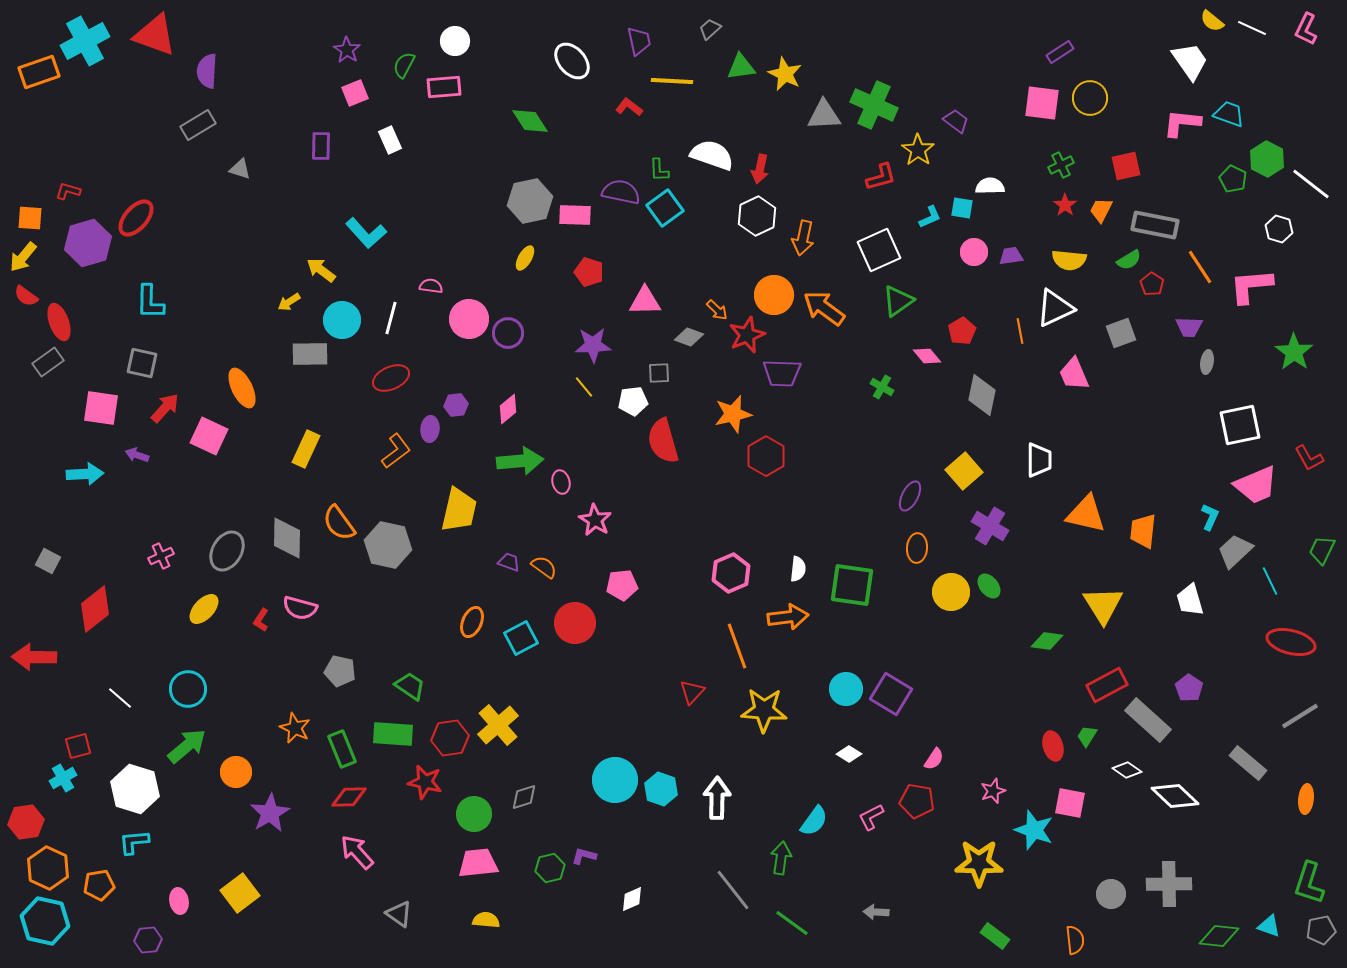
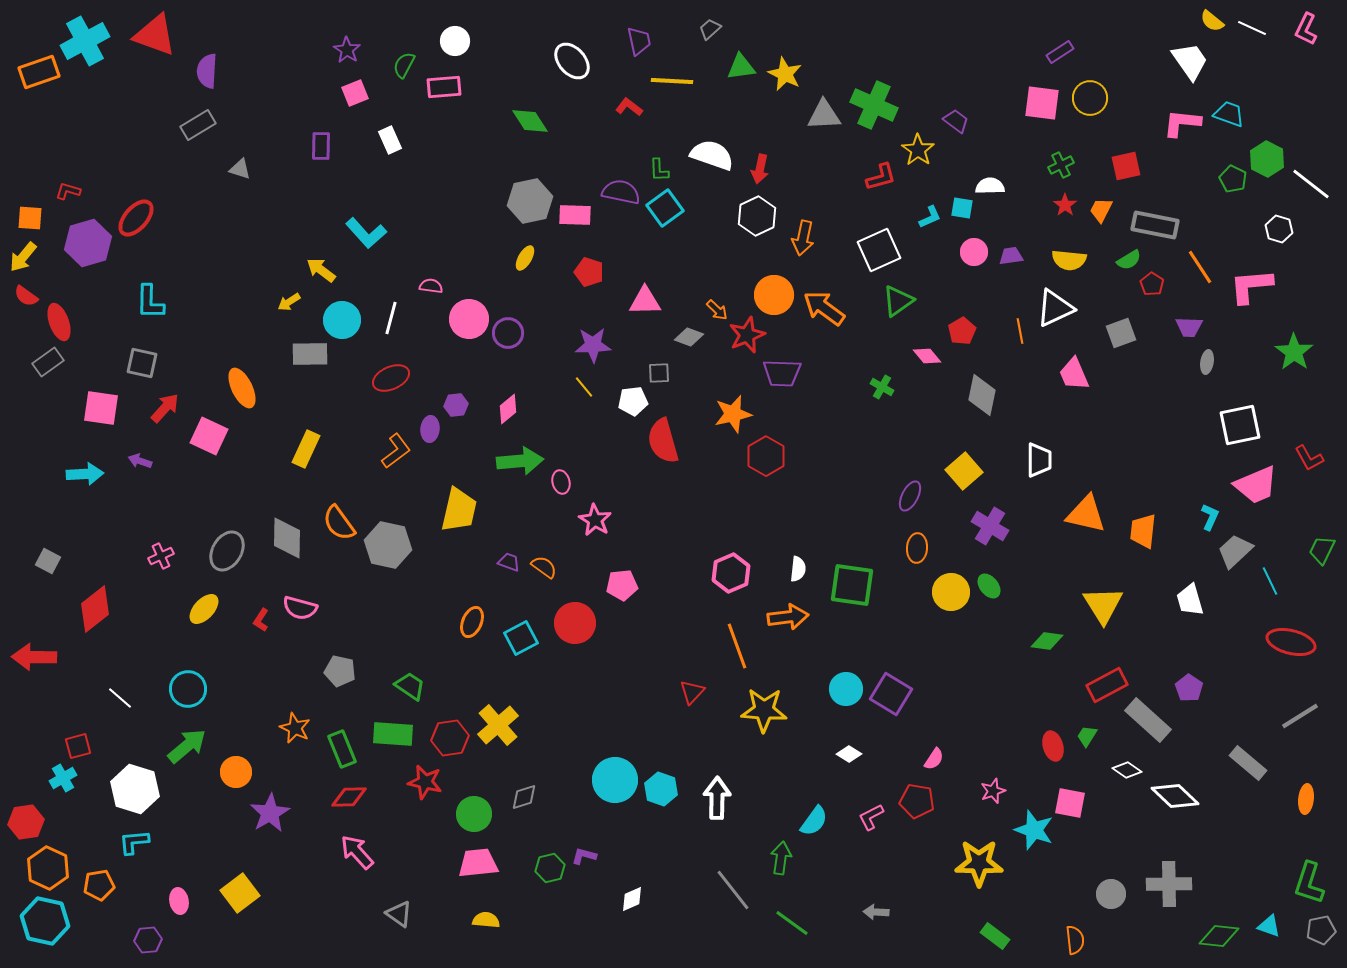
purple arrow at (137, 455): moved 3 px right, 6 px down
